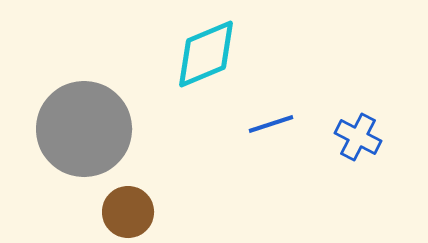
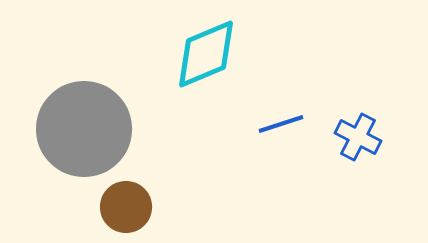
blue line: moved 10 px right
brown circle: moved 2 px left, 5 px up
